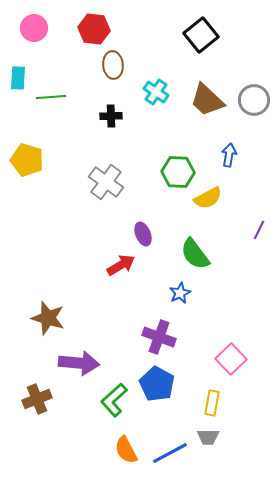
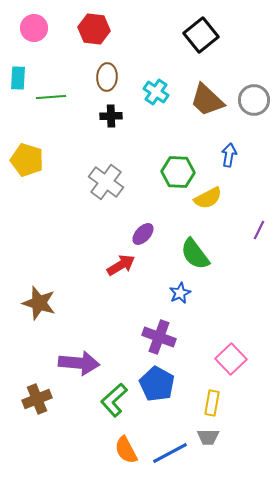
brown ellipse: moved 6 px left, 12 px down; rotated 8 degrees clockwise
purple ellipse: rotated 65 degrees clockwise
brown star: moved 9 px left, 15 px up
